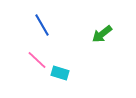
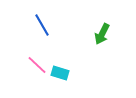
green arrow: rotated 25 degrees counterclockwise
pink line: moved 5 px down
